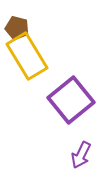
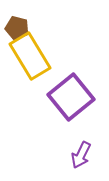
yellow rectangle: moved 3 px right
purple square: moved 3 px up
